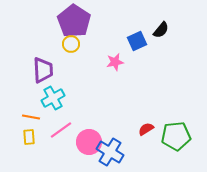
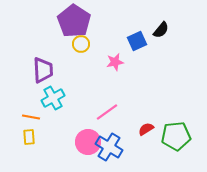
yellow circle: moved 10 px right
pink line: moved 46 px right, 18 px up
pink circle: moved 1 px left
blue cross: moved 1 px left, 5 px up
